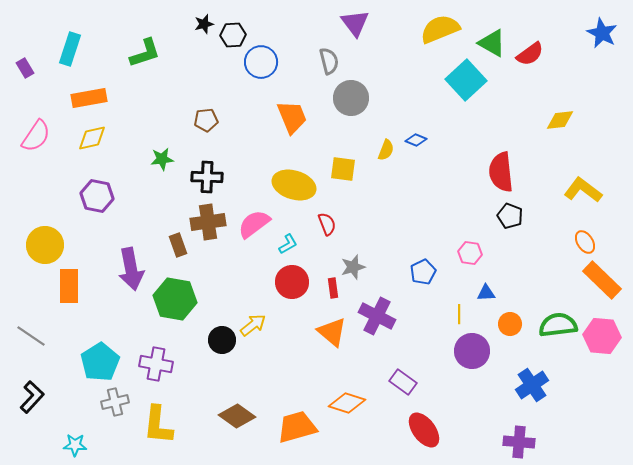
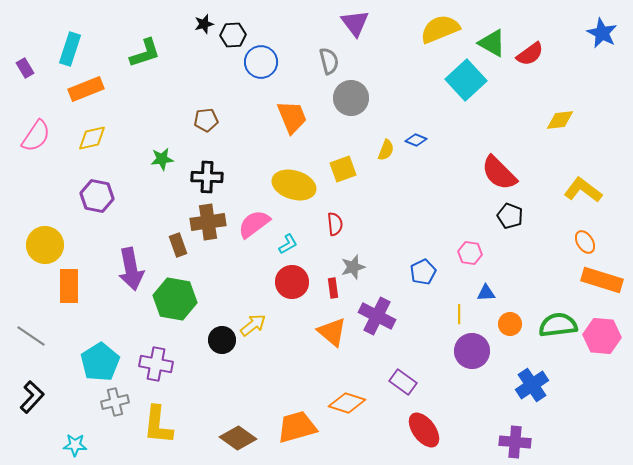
orange rectangle at (89, 98): moved 3 px left, 9 px up; rotated 12 degrees counterclockwise
yellow square at (343, 169): rotated 28 degrees counterclockwise
red semicircle at (501, 172): moved 2 px left, 1 px down; rotated 39 degrees counterclockwise
red semicircle at (327, 224): moved 8 px right; rotated 15 degrees clockwise
orange rectangle at (602, 280): rotated 27 degrees counterclockwise
brown diamond at (237, 416): moved 1 px right, 22 px down
purple cross at (519, 442): moved 4 px left
